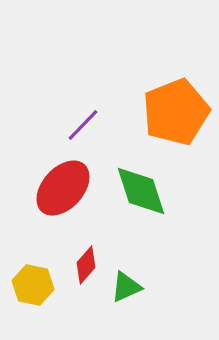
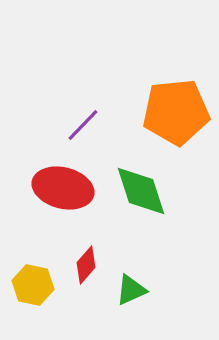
orange pentagon: rotated 16 degrees clockwise
red ellipse: rotated 62 degrees clockwise
green triangle: moved 5 px right, 3 px down
